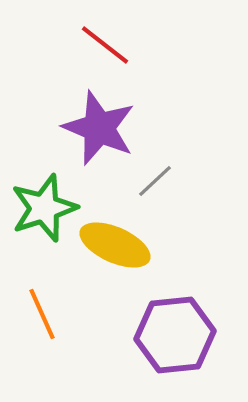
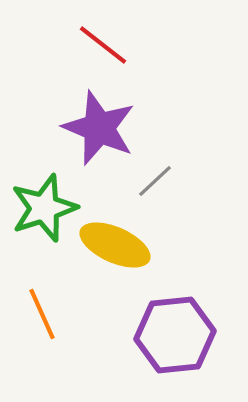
red line: moved 2 px left
